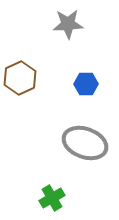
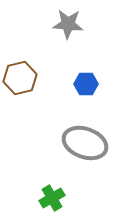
gray star: rotated 8 degrees clockwise
brown hexagon: rotated 12 degrees clockwise
